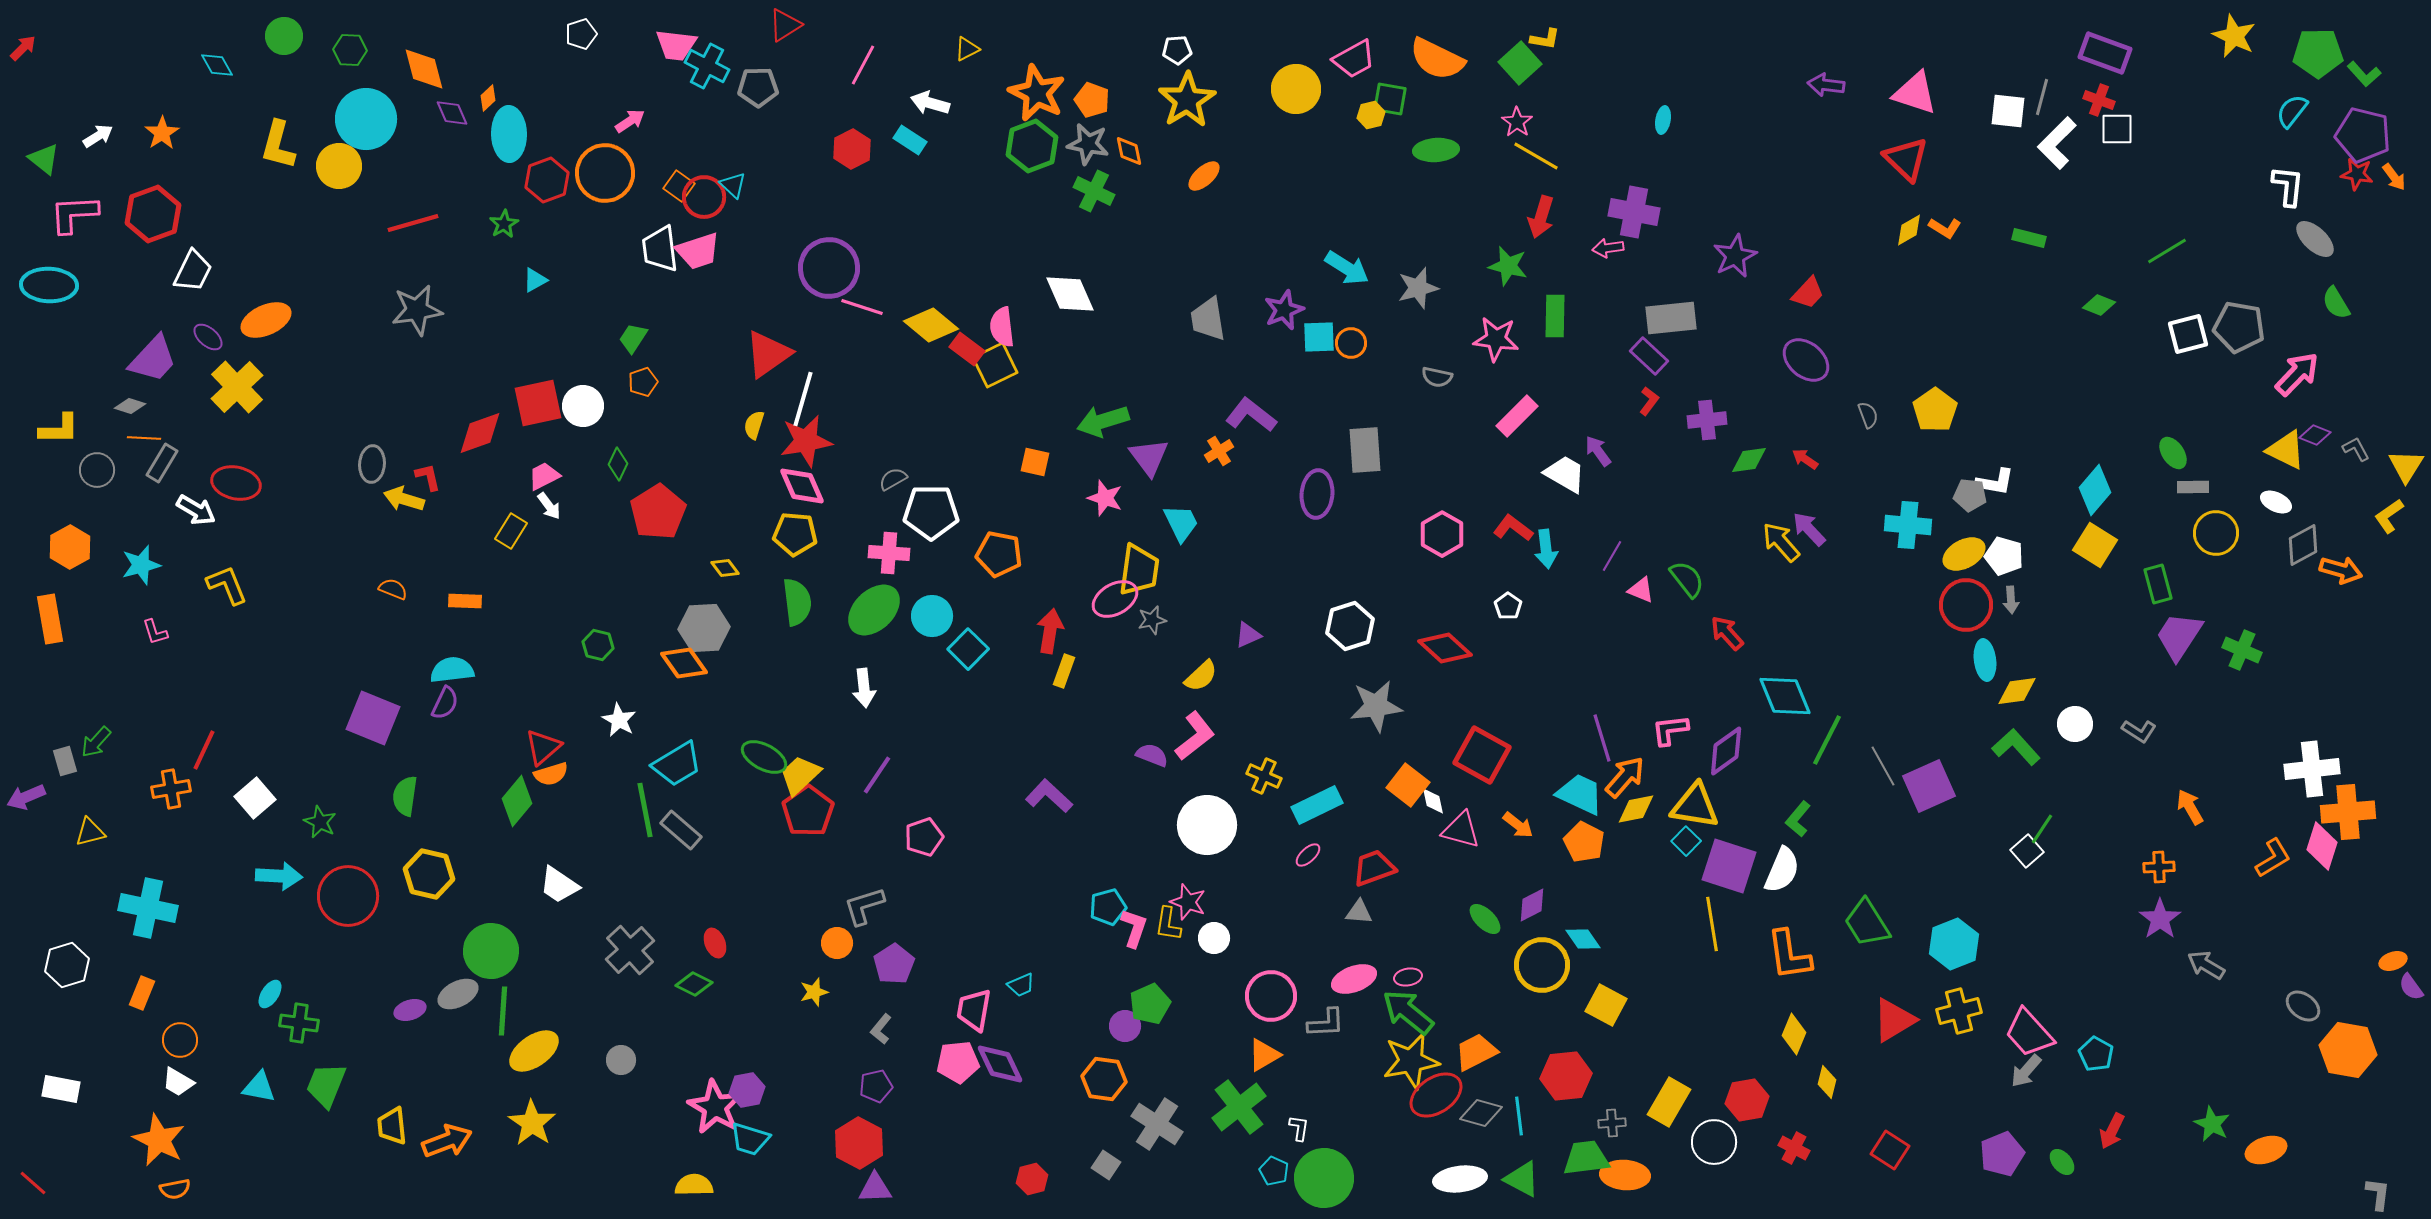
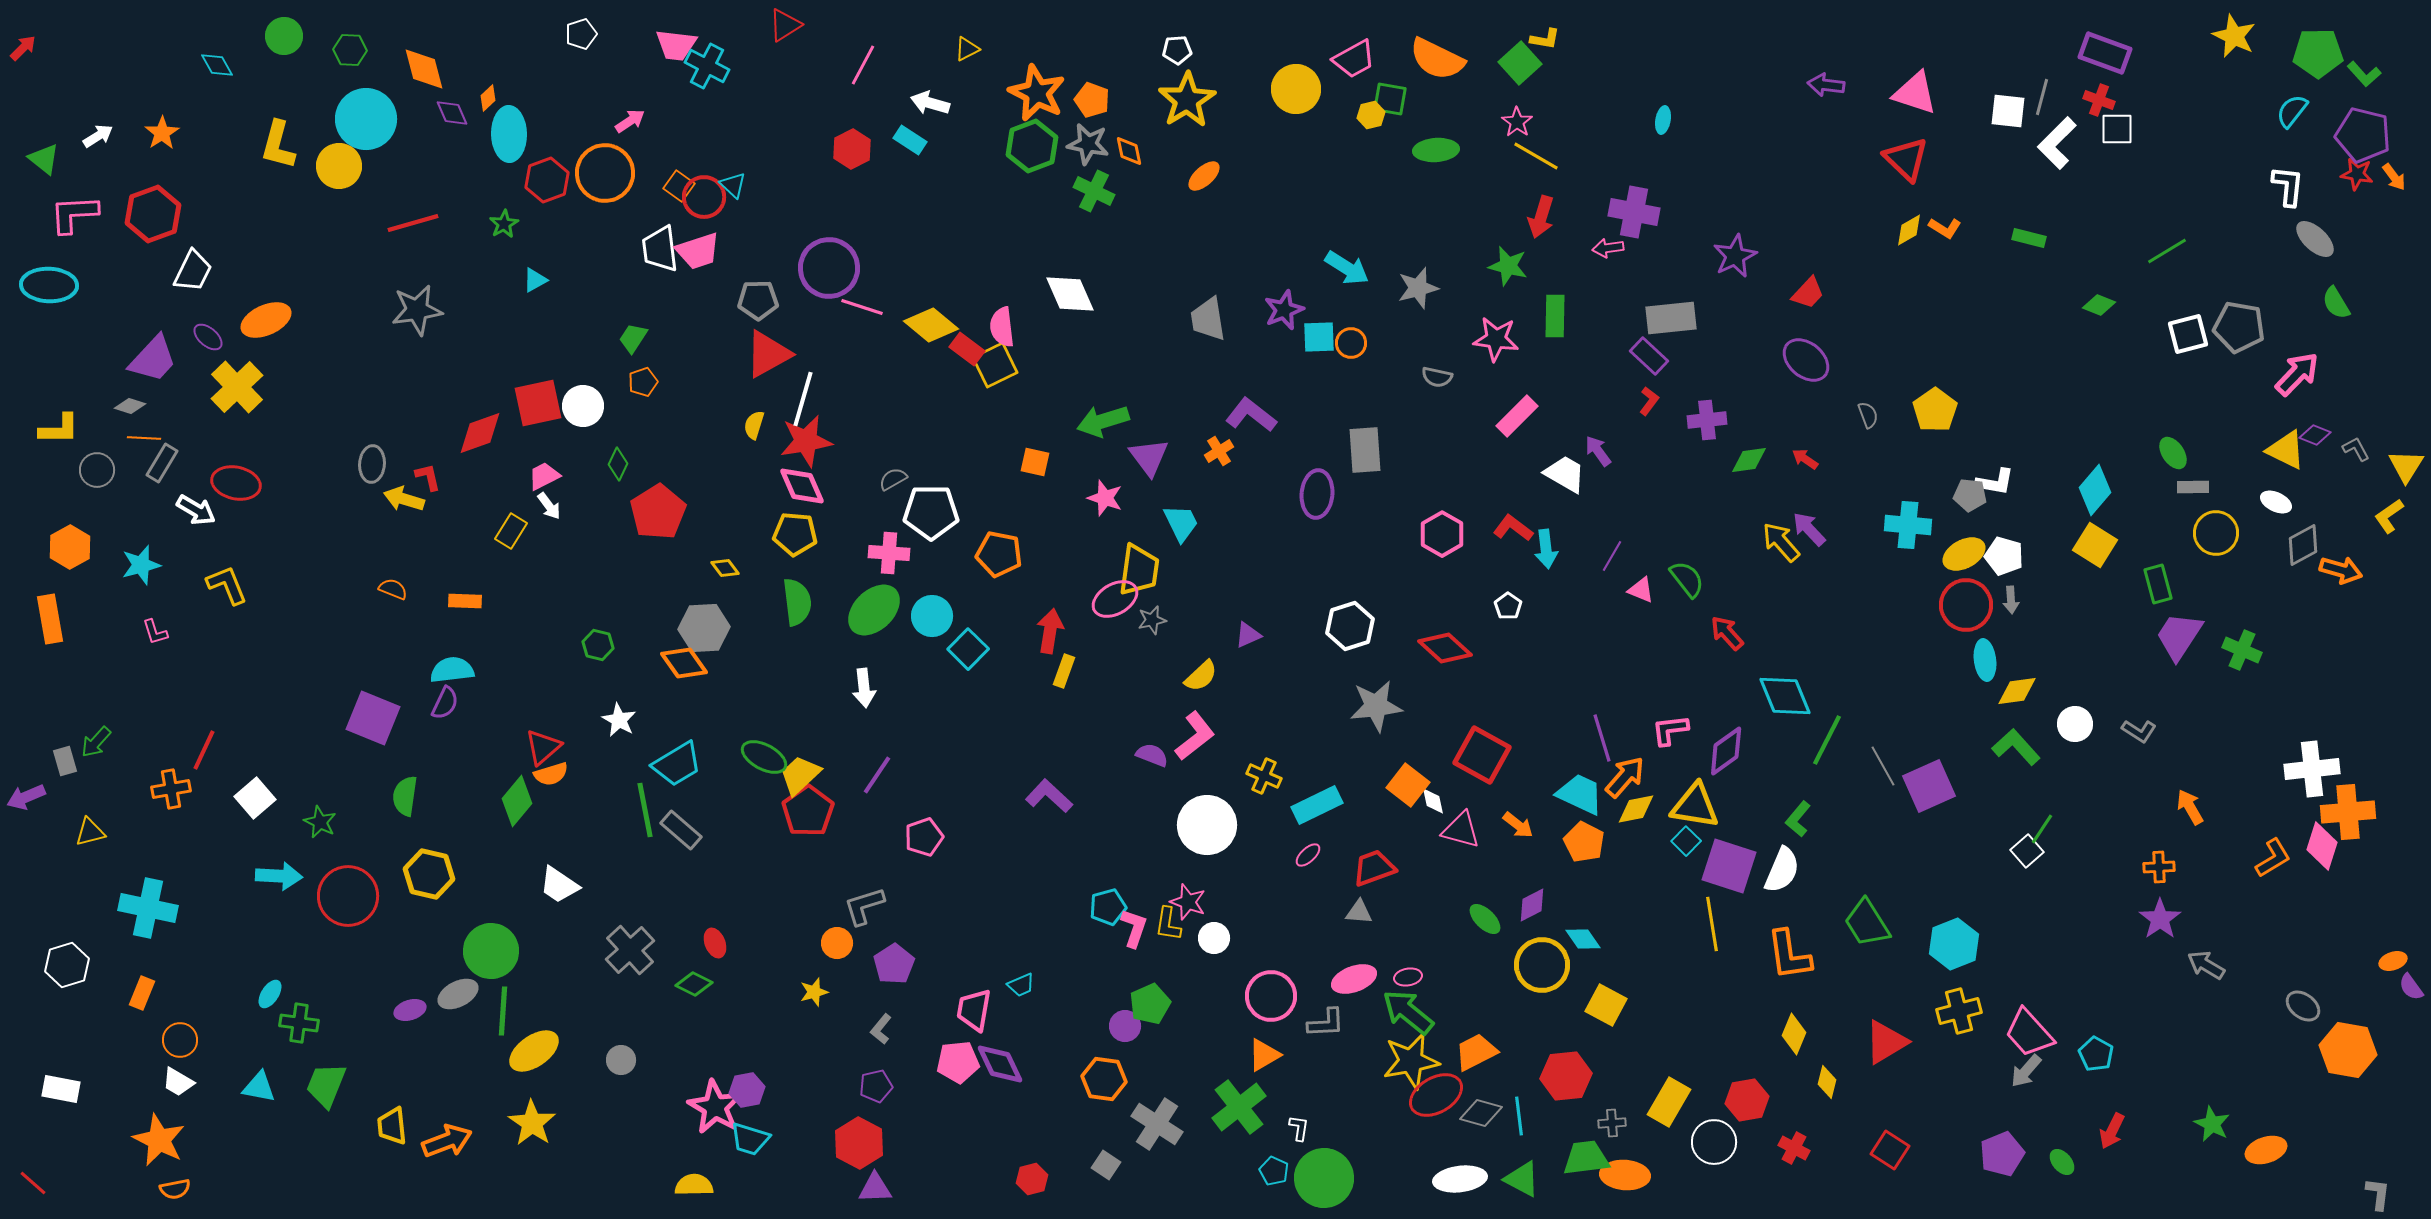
gray pentagon at (758, 87): moved 213 px down
red triangle at (768, 354): rotated 6 degrees clockwise
red triangle at (1894, 1020): moved 8 px left, 22 px down
red ellipse at (1436, 1095): rotated 4 degrees clockwise
